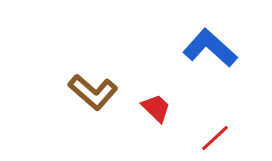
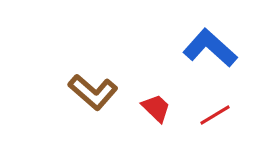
red line: moved 23 px up; rotated 12 degrees clockwise
